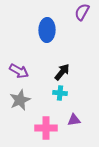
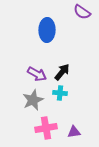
purple semicircle: rotated 84 degrees counterclockwise
purple arrow: moved 18 px right, 3 px down
gray star: moved 13 px right
purple triangle: moved 12 px down
pink cross: rotated 10 degrees counterclockwise
